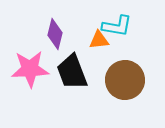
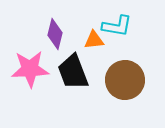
orange triangle: moved 5 px left
black trapezoid: moved 1 px right
